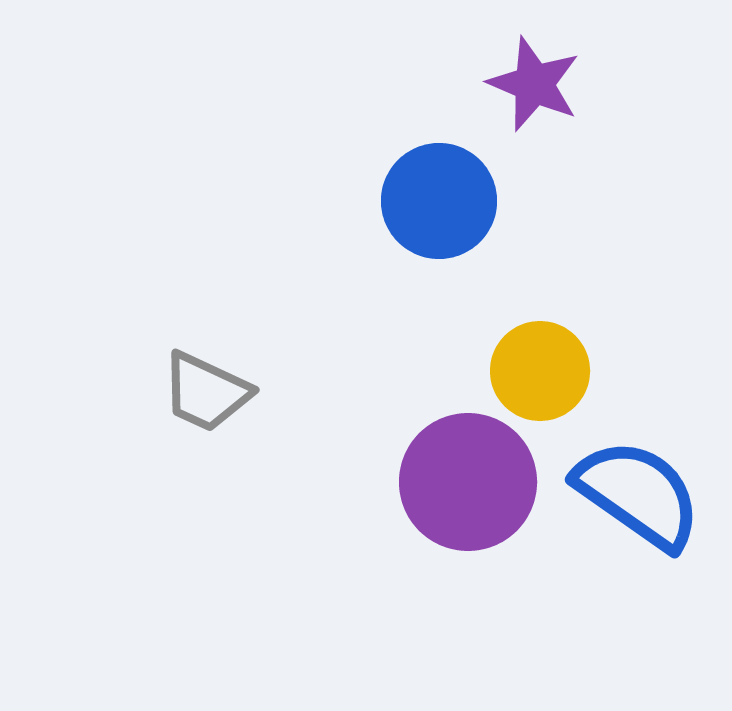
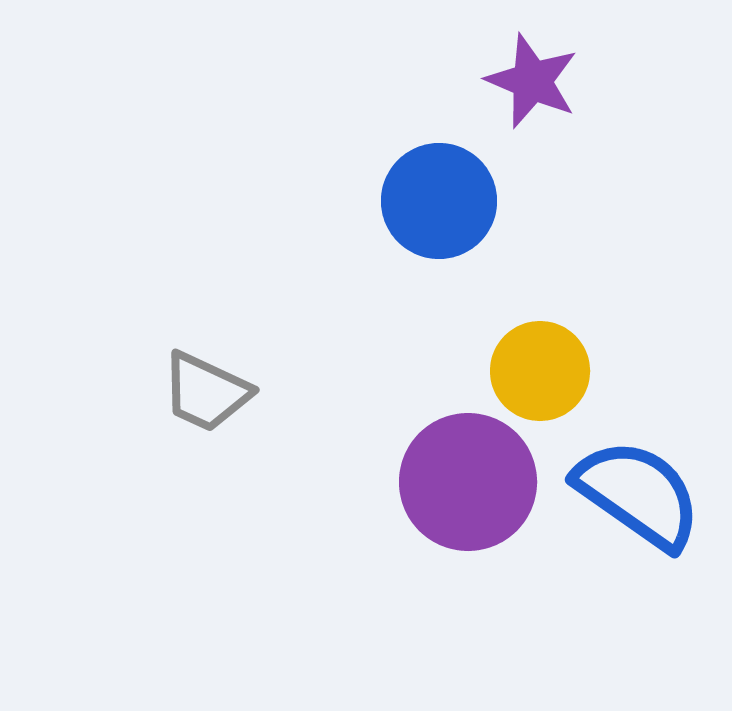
purple star: moved 2 px left, 3 px up
